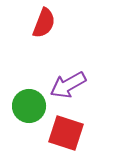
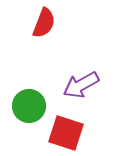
purple arrow: moved 13 px right
